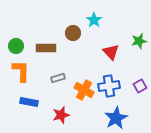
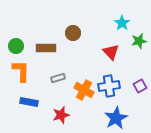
cyan star: moved 28 px right, 3 px down
